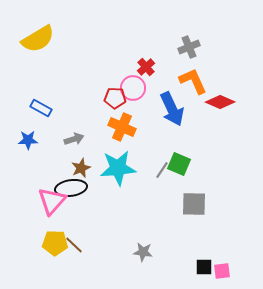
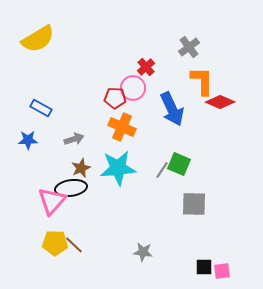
gray cross: rotated 15 degrees counterclockwise
orange L-shape: moved 9 px right; rotated 24 degrees clockwise
